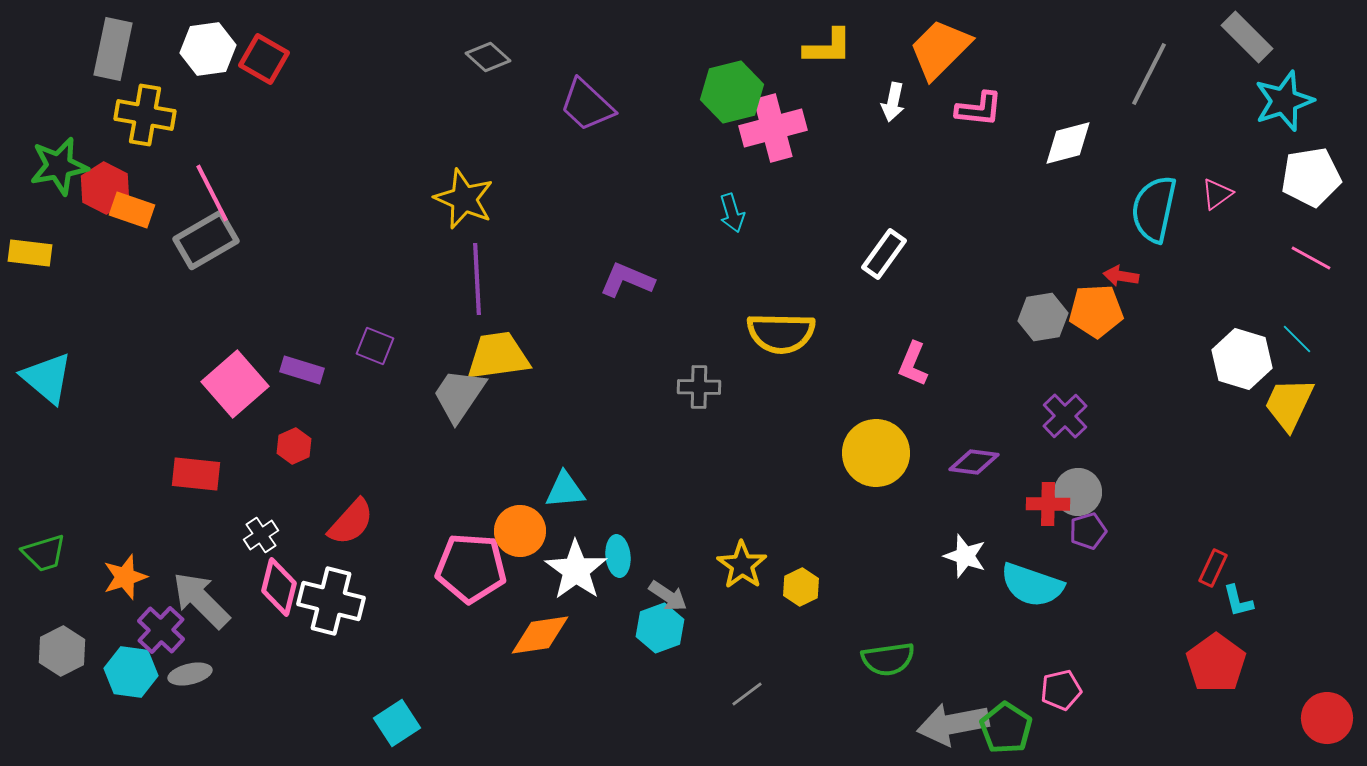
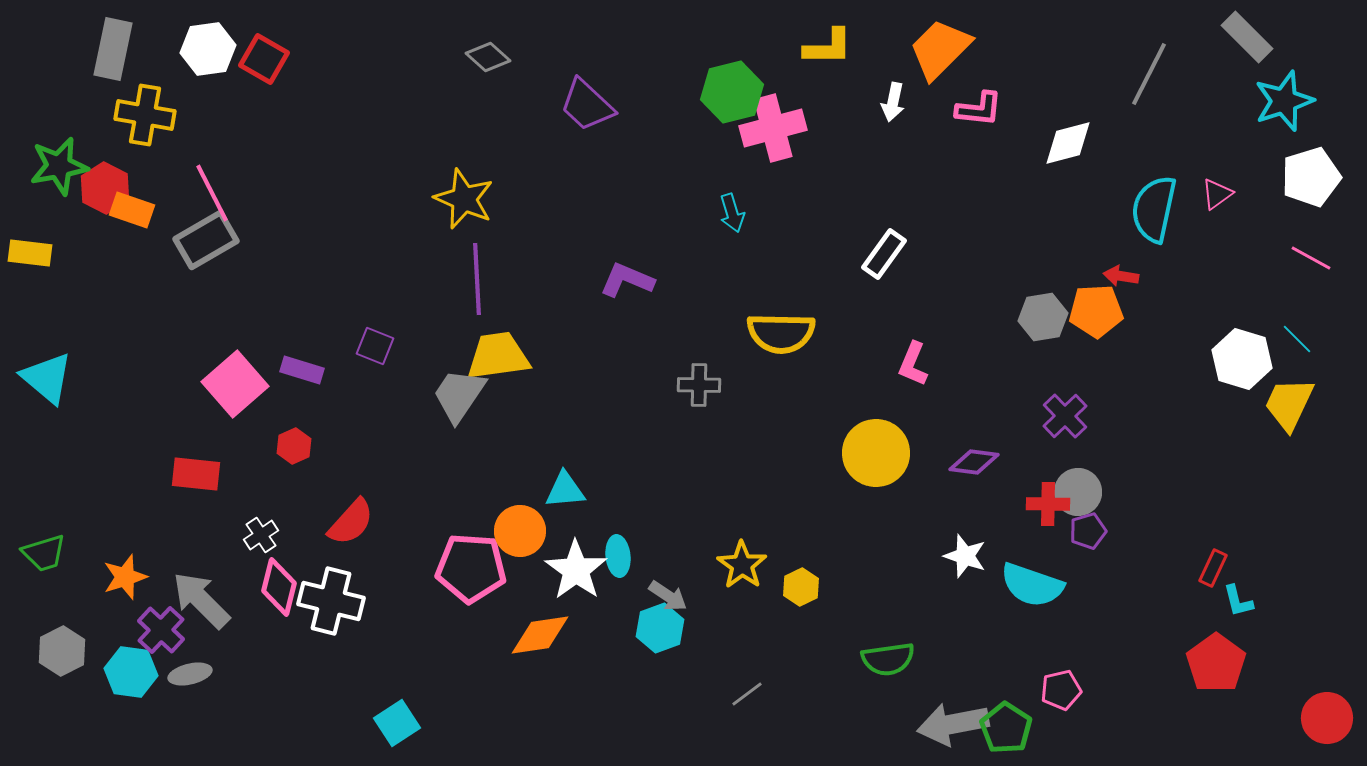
white pentagon at (1311, 177): rotated 8 degrees counterclockwise
gray cross at (699, 387): moved 2 px up
